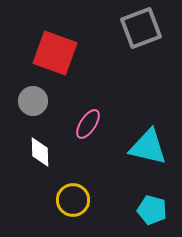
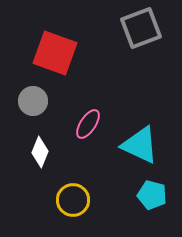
cyan triangle: moved 8 px left, 2 px up; rotated 12 degrees clockwise
white diamond: rotated 24 degrees clockwise
cyan pentagon: moved 15 px up
